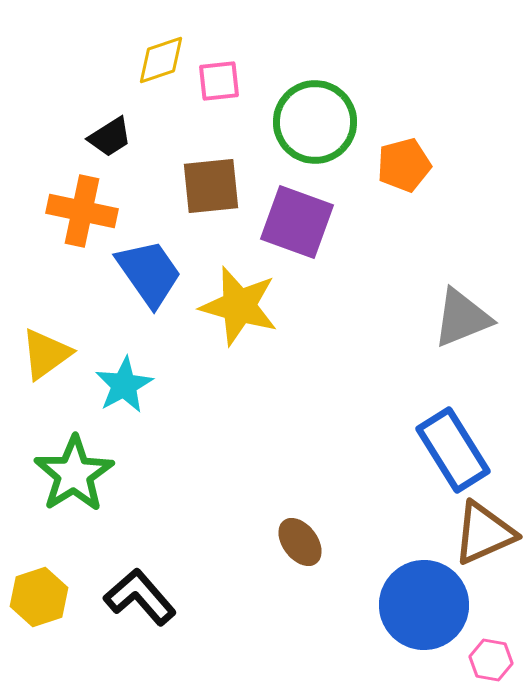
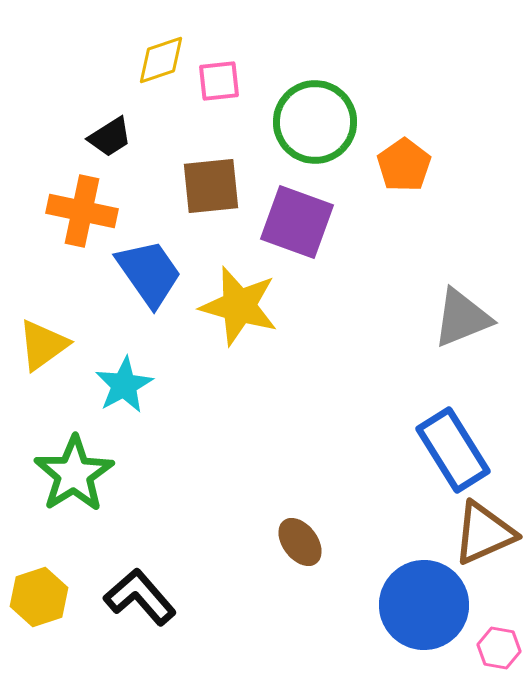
orange pentagon: rotated 20 degrees counterclockwise
yellow triangle: moved 3 px left, 9 px up
pink hexagon: moved 8 px right, 12 px up
